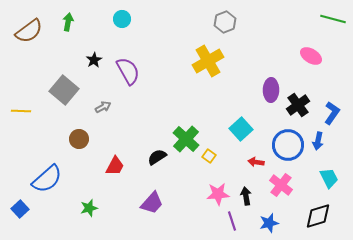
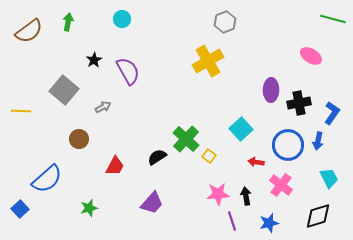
black cross: moved 1 px right, 2 px up; rotated 25 degrees clockwise
